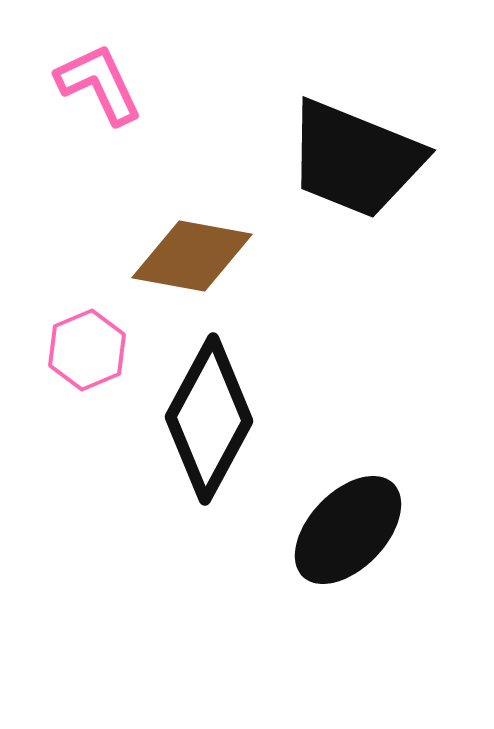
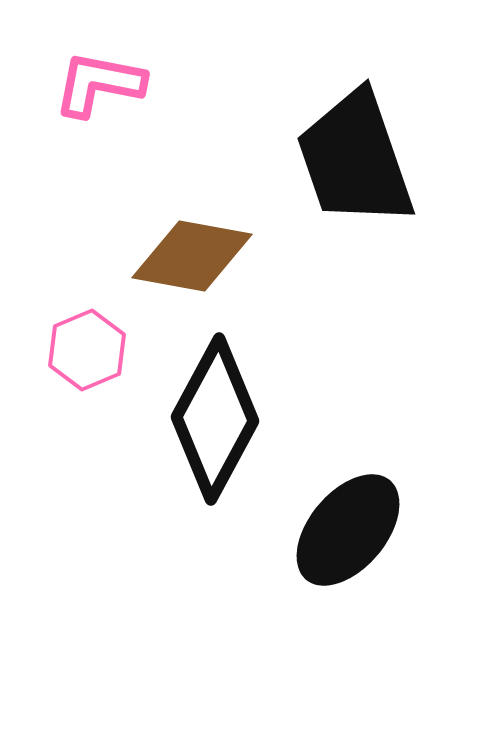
pink L-shape: rotated 54 degrees counterclockwise
black trapezoid: rotated 49 degrees clockwise
black diamond: moved 6 px right
black ellipse: rotated 4 degrees counterclockwise
